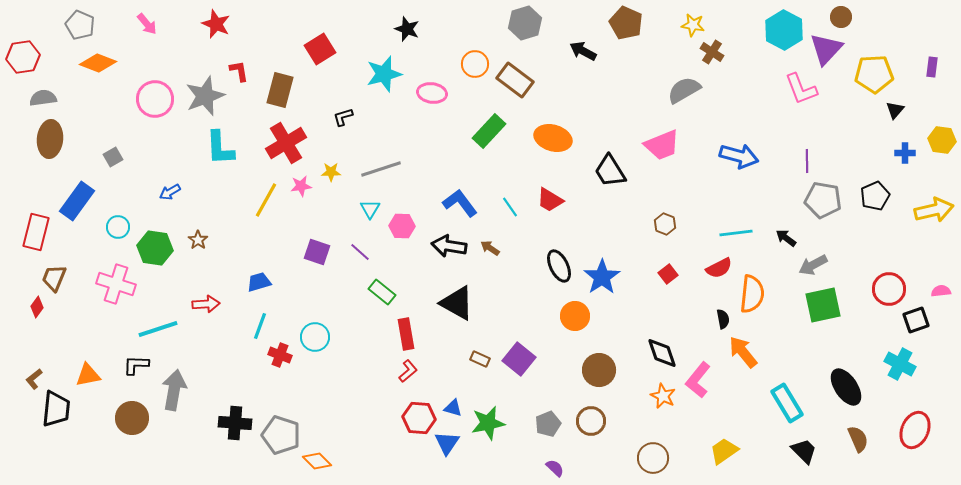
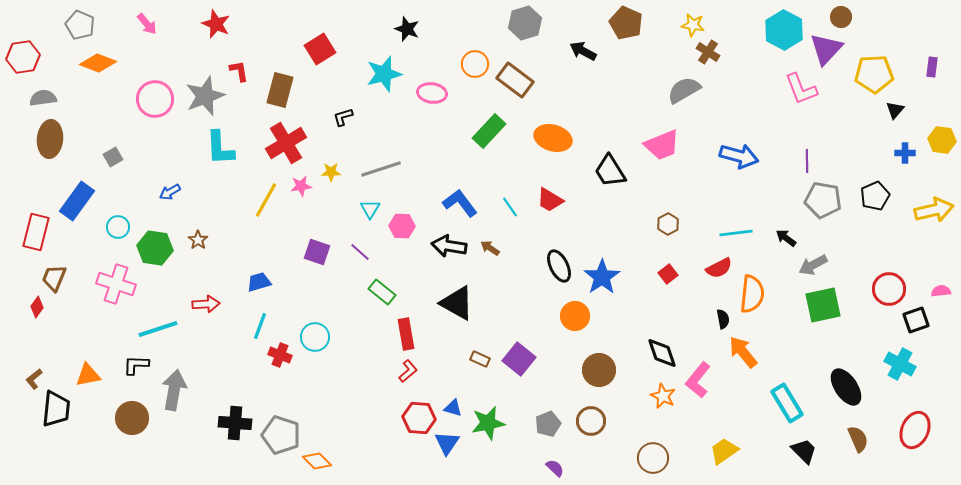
brown cross at (712, 52): moved 4 px left
brown hexagon at (665, 224): moved 3 px right; rotated 10 degrees clockwise
